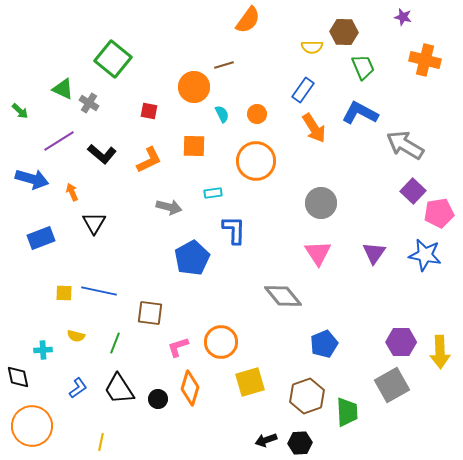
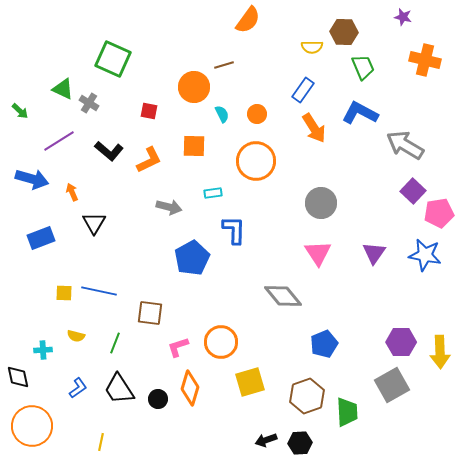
green square at (113, 59): rotated 15 degrees counterclockwise
black L-shape at (102, 154): moved 7 px right, 3 px up
